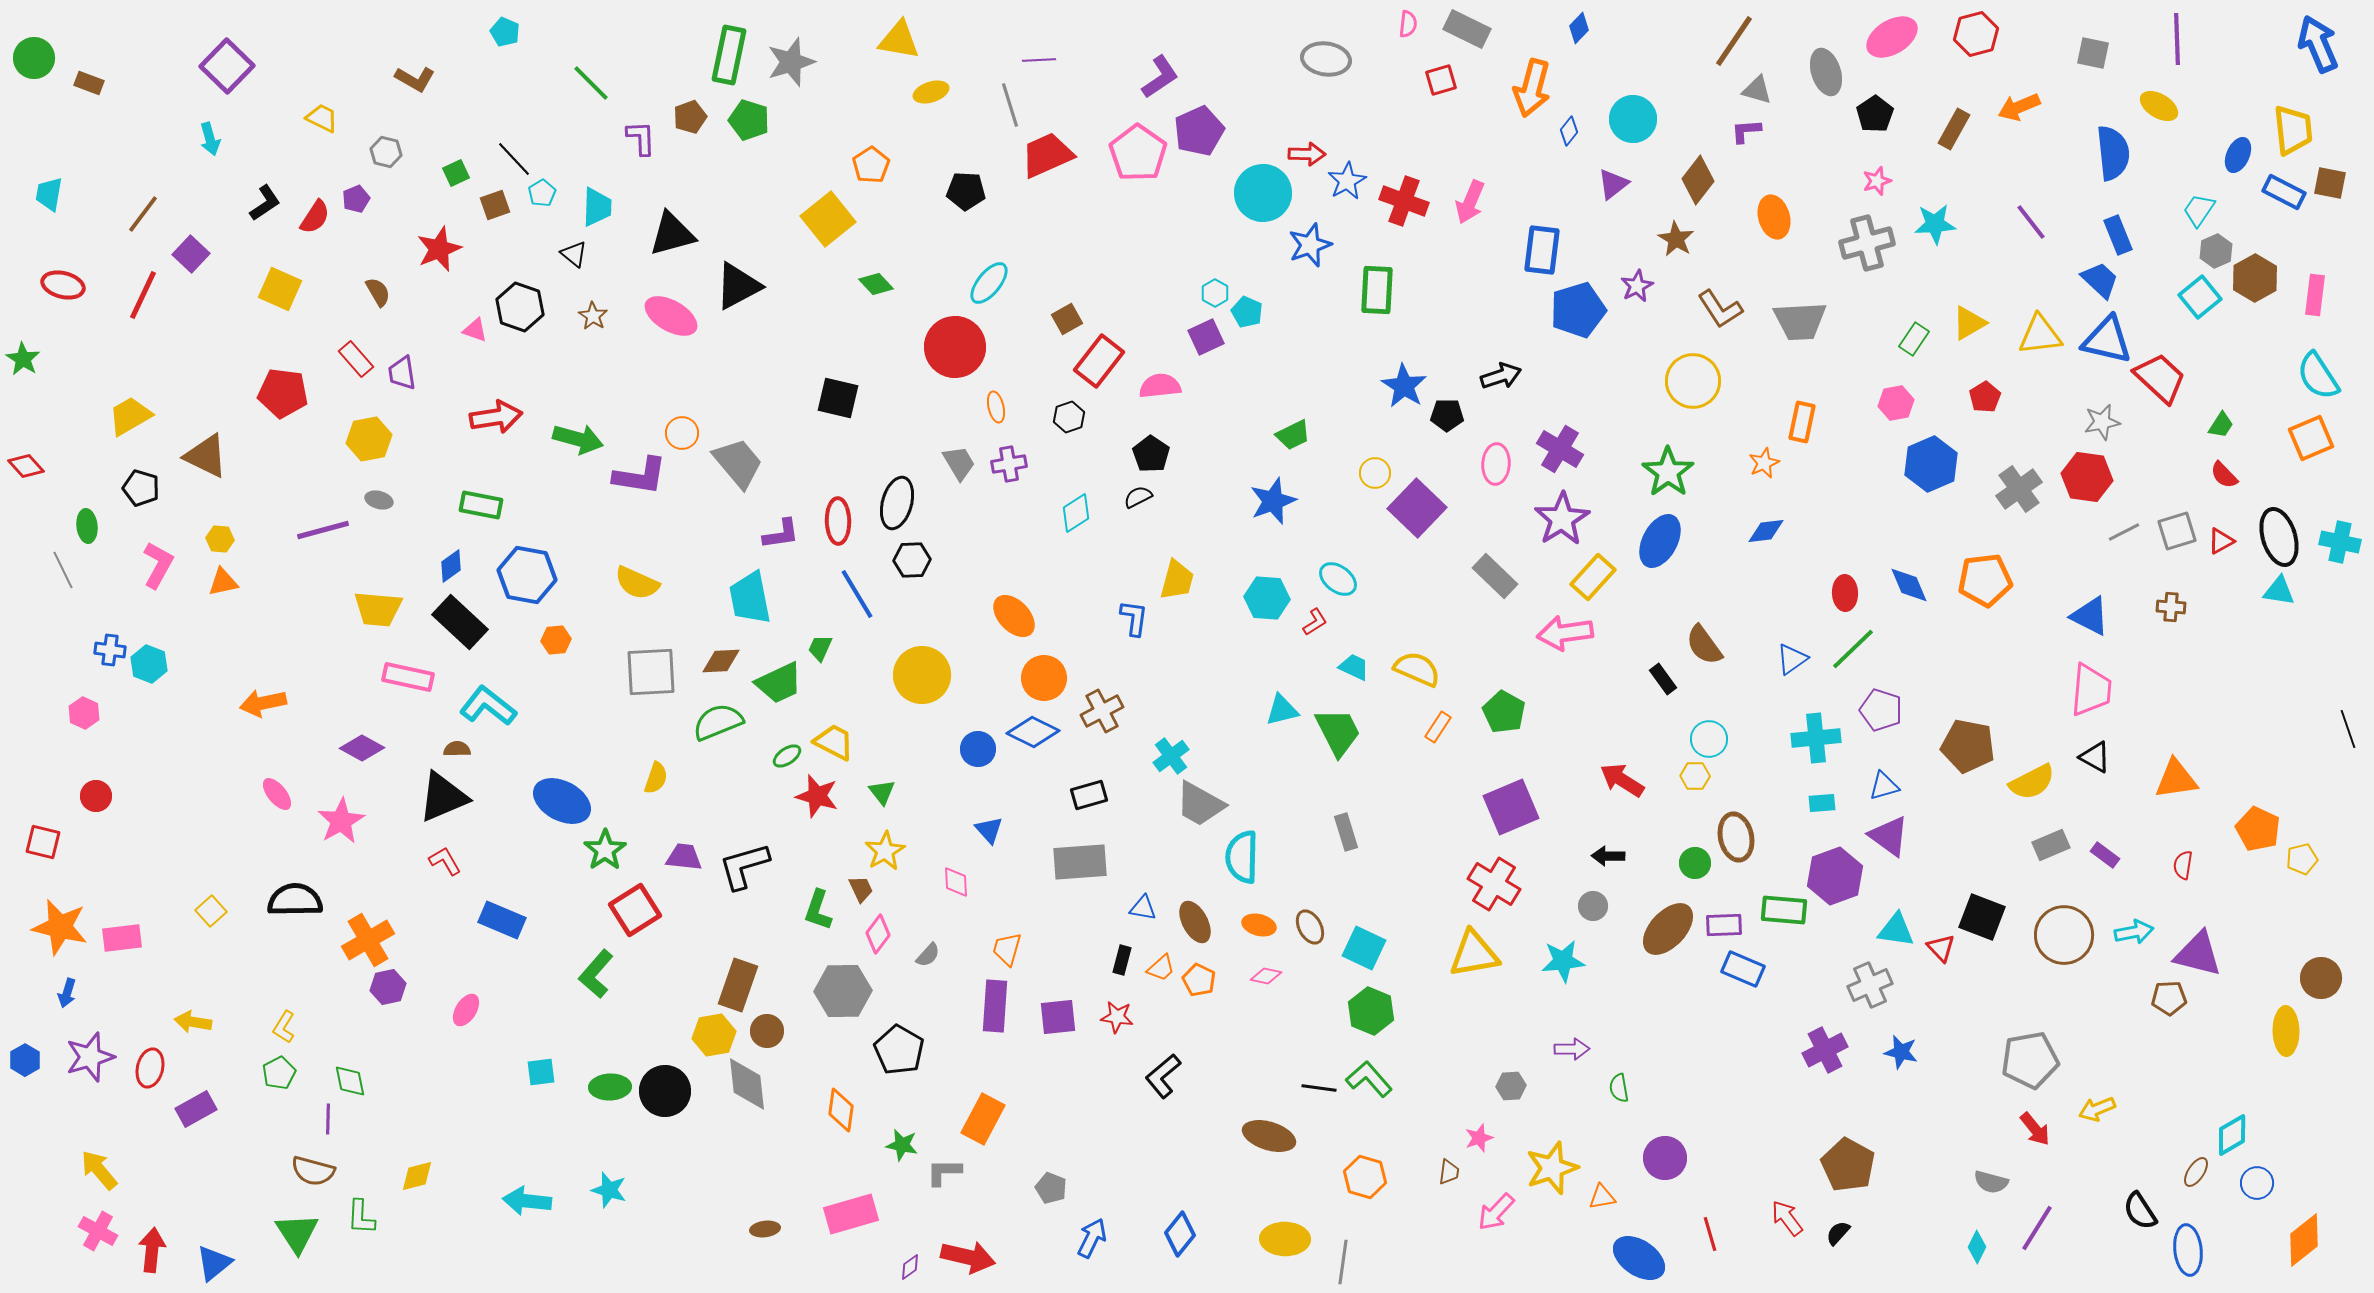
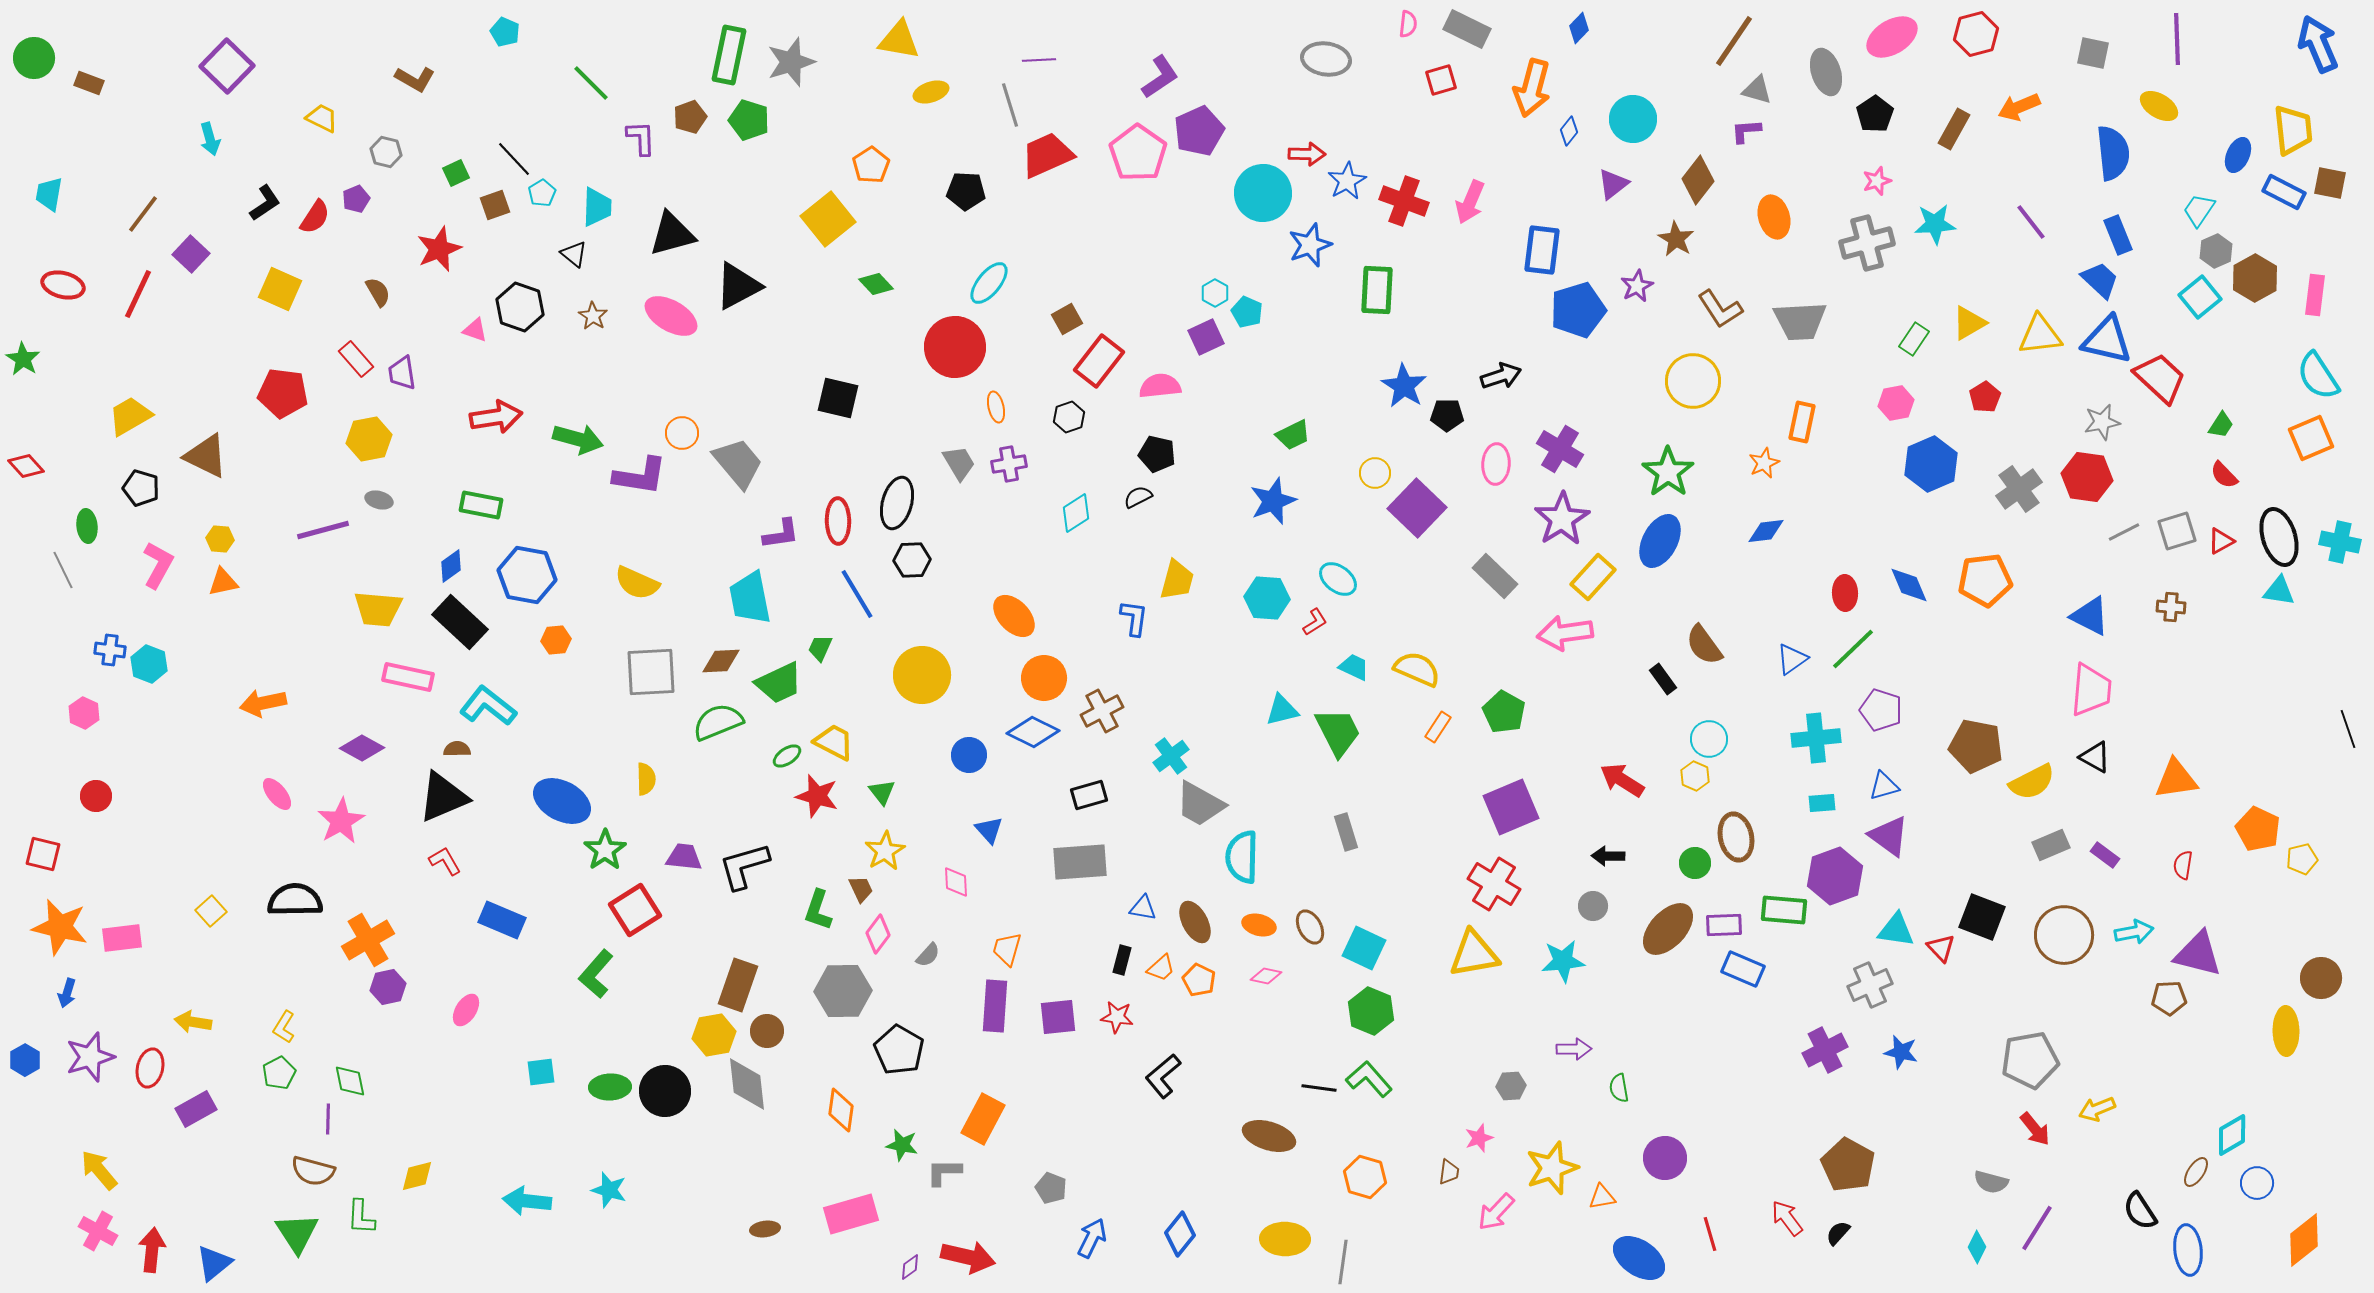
red line at (143, 295): moved 5 px left, 1 px up
black pentagon at (1151, 454): moved 6 px right; rotated 21 degrees counterclockwise
brown pentagon at (1968, 746): moved 8 px right
blue circle at (978, 749): moved 9 px left, 6 px down
yellow hexagon at (1695, 776): rotated 24 degrees clockwise
yellow semicircle at (656, 778): moved 10 px left, 1 px down; rotated 20 degrees counterclockwise
red square at (43, 842): moved 12 px down
purple arrow at (1572, 1049): moved 2 px right
